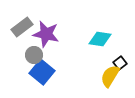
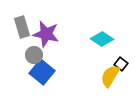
gray rectangle: rotated 70 degrees counterclockwise
cyan diamond: moved 2 px right; rotated 25 degrees clockwise
black square: moved 1 px right, 1 px down; rotated 16 degrees counterclockwise
